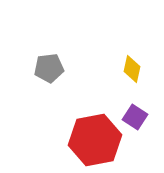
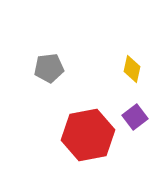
purple square: rotated 20 degrees clockwise
red hexagon: moved 7 px left, 5 px up
